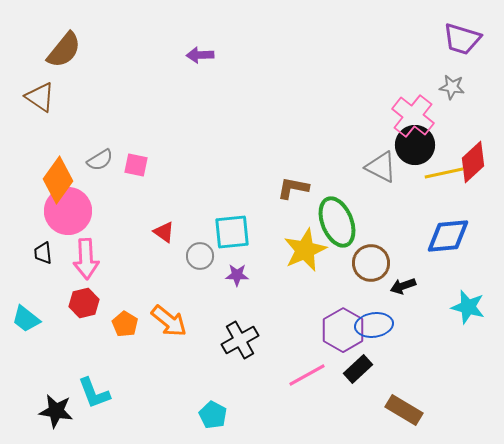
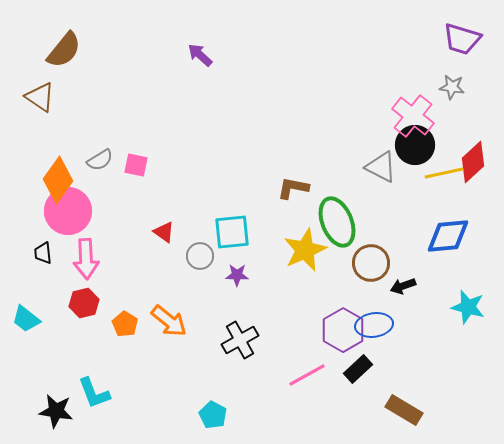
purple arrow: rotated 44 degrees clockwise
